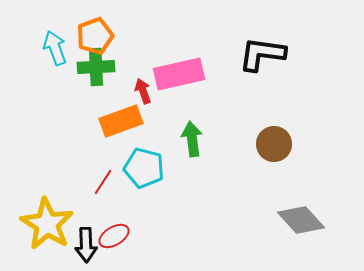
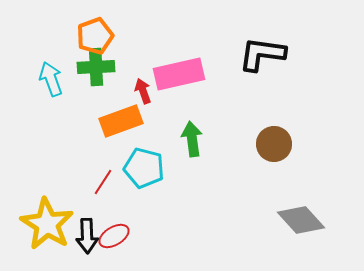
cyan arrow: moved 4 px left, 31 px down
black arrow: moved 1 px right, 9 px up
